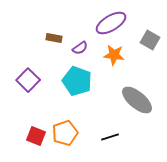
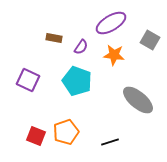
purple semicircle: moved 1 px right, 1 px up; rotated 21 degrees counterclockwise
purple square: rotated 20 degrees counterclockwise
gray ellipse: moved 1 px right
orange pentagon: moved 1 px right, 1 px up
black line: moved 5 px down
